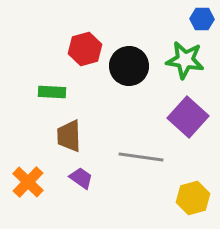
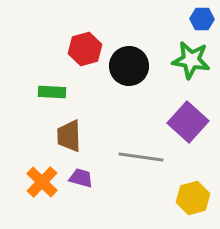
green star: moved 6 px right
purple square: moved 5 px down
purple trapezoid: rotated 20 degrees counterclockwise
orange cross: moved 14 px right
